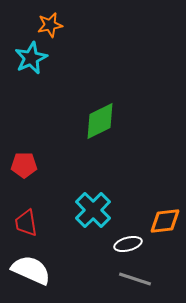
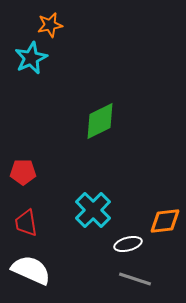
red pentagon: moved 1 px left, 7 px down
